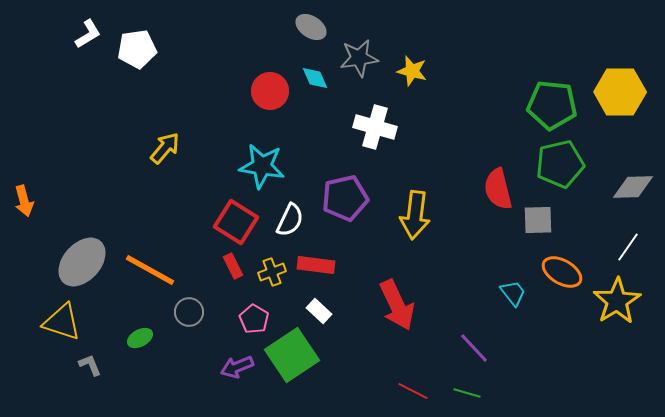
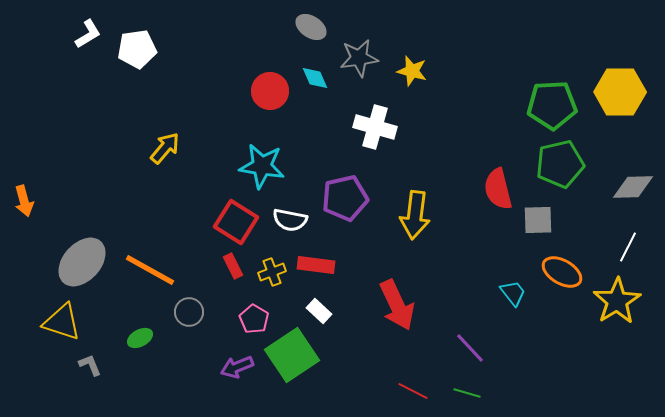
green pentagon at (552, 105): rotated 9 degrees counterclockwise
white semicircle at (290, 220): rotated 76 degrees clockwise
white line at (628, 247): rotated 8 degrees counterclockwise
purple line at (474, 348): moved 4 px left
